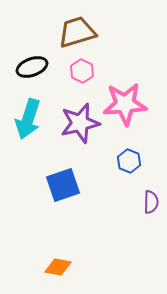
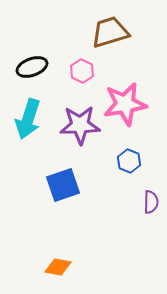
brown trapezoid: moved 33 px right
pink star: rotated 6 degrees counterclockwise
purple star: moved 2 px down; rotated 12 degrees clockwise
